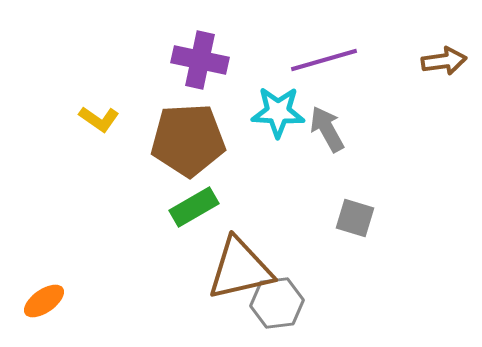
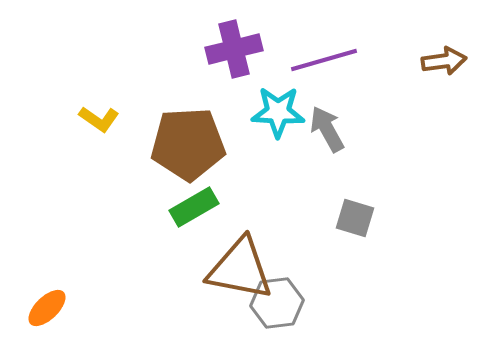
purple cross: moved 34 px right, 11 px up; rotated 26 degrees counterclockwise
brown pentagon: moved 4 px down
brown triangle: rotated 24 degrees clockwise
orange ellipse: moved 3 px right, 7 px down; rotated 9 degrees counterclockwise
